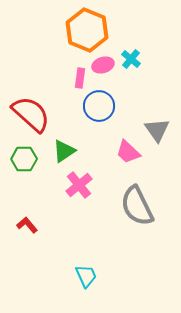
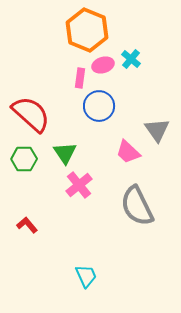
green triangle: moved 1 px right, 2 px down; rotated 30 degrees counterclockwise
